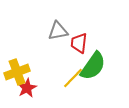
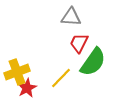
gray triangle: moved 13 px right, 14 px up; rotated 15 degrees clockwise
red trapezoid: rotated 20 degrees clockwise
green semicircle: moved 4 px up
yellow line: moved 12 px left
